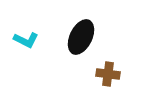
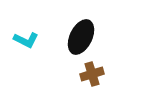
brown cross: moved 16 px left; rotated 25 degrees counterclockwise
